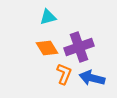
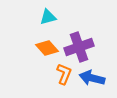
orange diamond: rotated 10 degrees counterclockwise
